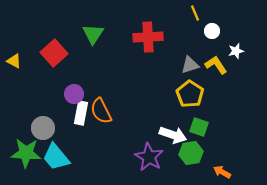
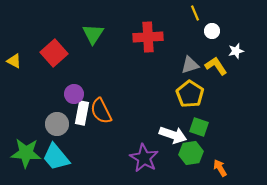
yellow L-shape: moved 1 px down
white rectangle: moved 1 px right
gray circle: moved 14 px right, 4 px up
purple star: moved 5 px left, 1 px down
orange arrow: moved 2 px left, 4 px up; rotated 30 degrees clockwise
